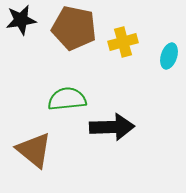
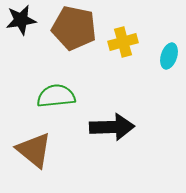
green semicircle: moved 11 px left, 3 px up
